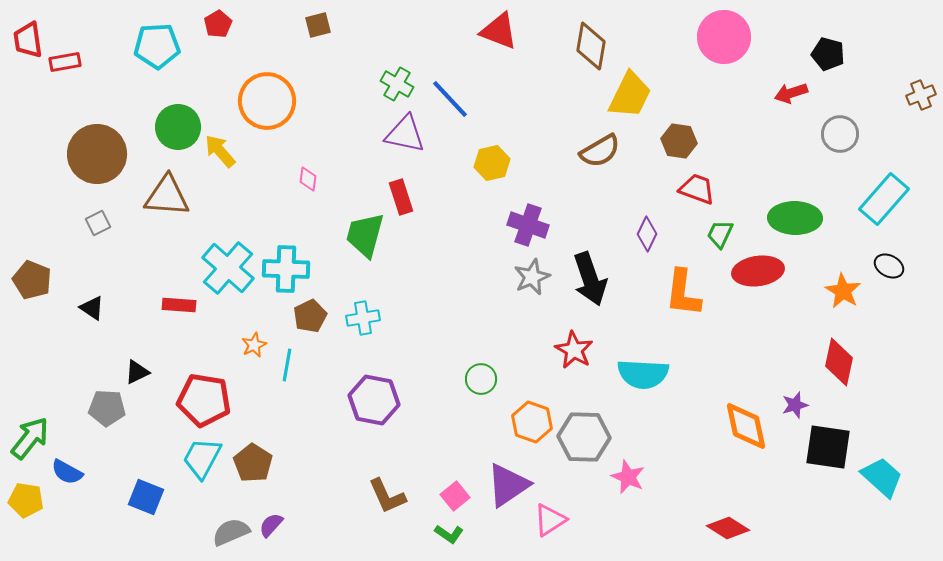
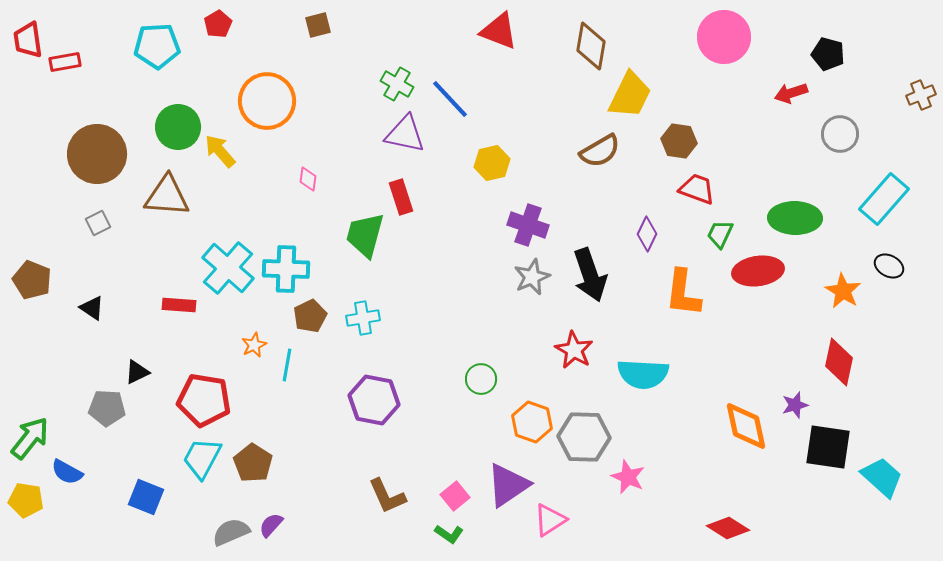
black arrow at (590, 279): moved 4 px up
